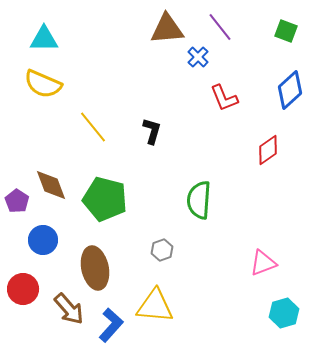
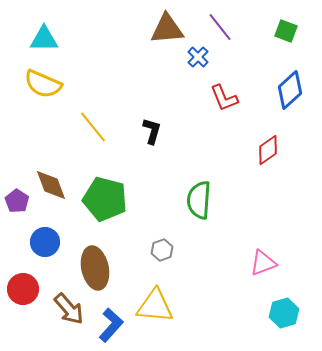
blue circle: moved 2 px right, 2 px down
